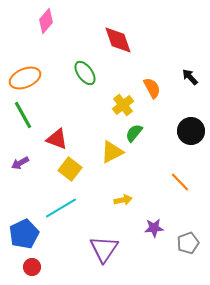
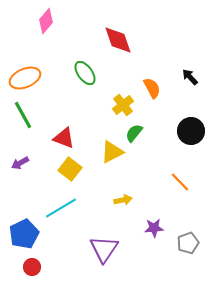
red triangle: moved 7 px right, 1 px up
